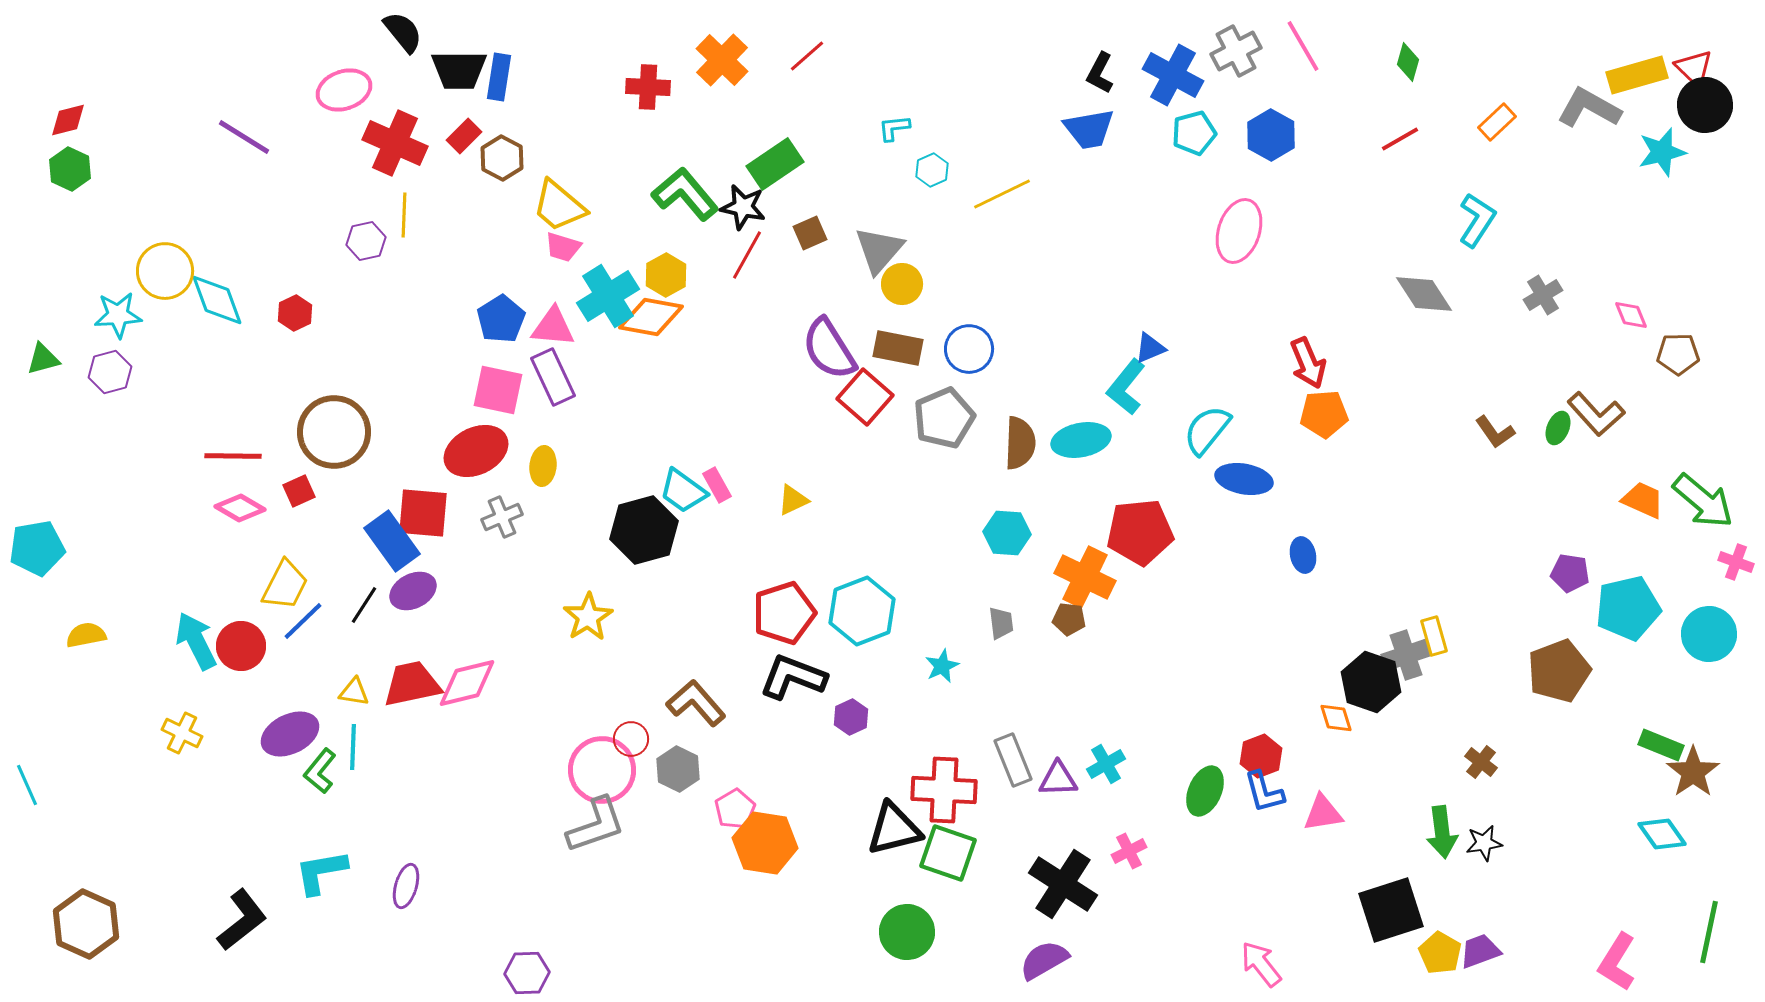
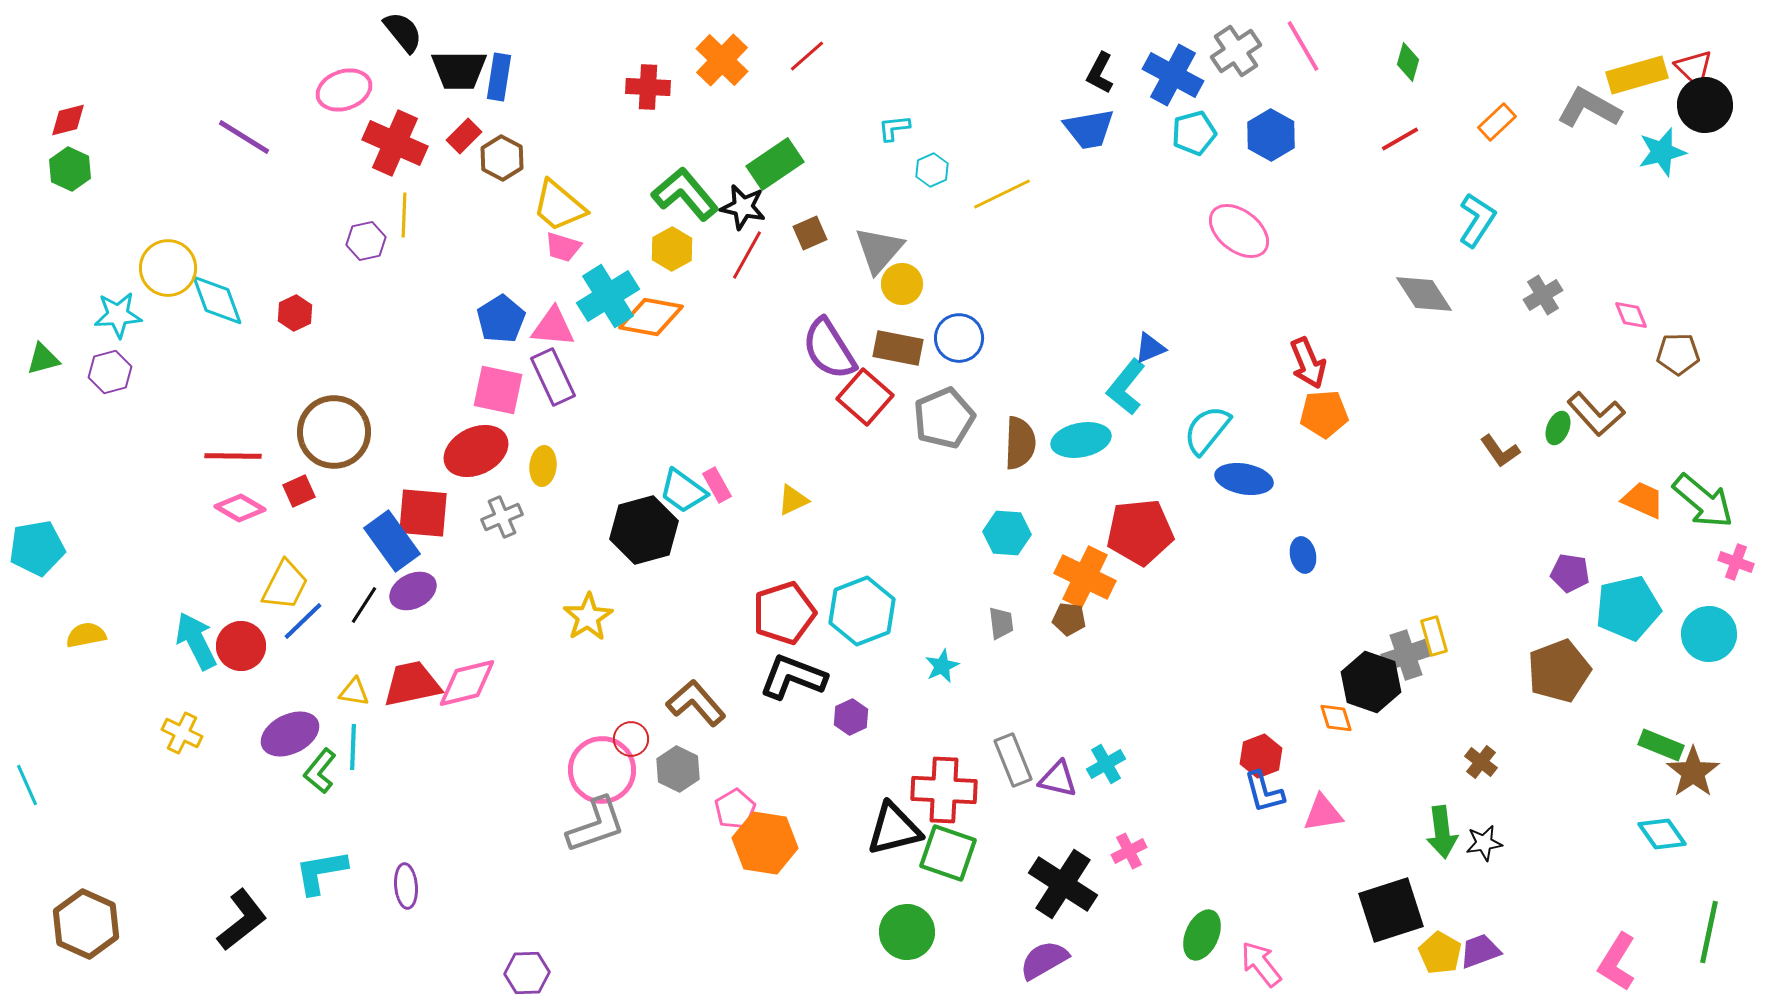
gray cross at (1236, 51): rotated 6 degrees counterclockwise
pink ellipse at (1239, 231): rotated 70 degrees counterclockwise
yellow circle at (165, 271): moved 3 px right, 3 px up
yellow hexagon at (666, 275): moved 6 px right, 26 px up
blue circle at (969, 349): moved 10 px left, 11 px up
brown L-shape at (1495, 432): moved 5 px right, 19 px down
purple triangle at (1058, 779): rotated 15 degrees clockwise
green ellipse at (1205, 791): moved 3 px left, 144 px down
purple ellipse at (406, 886): rotated 21 degrees counterclockwise
